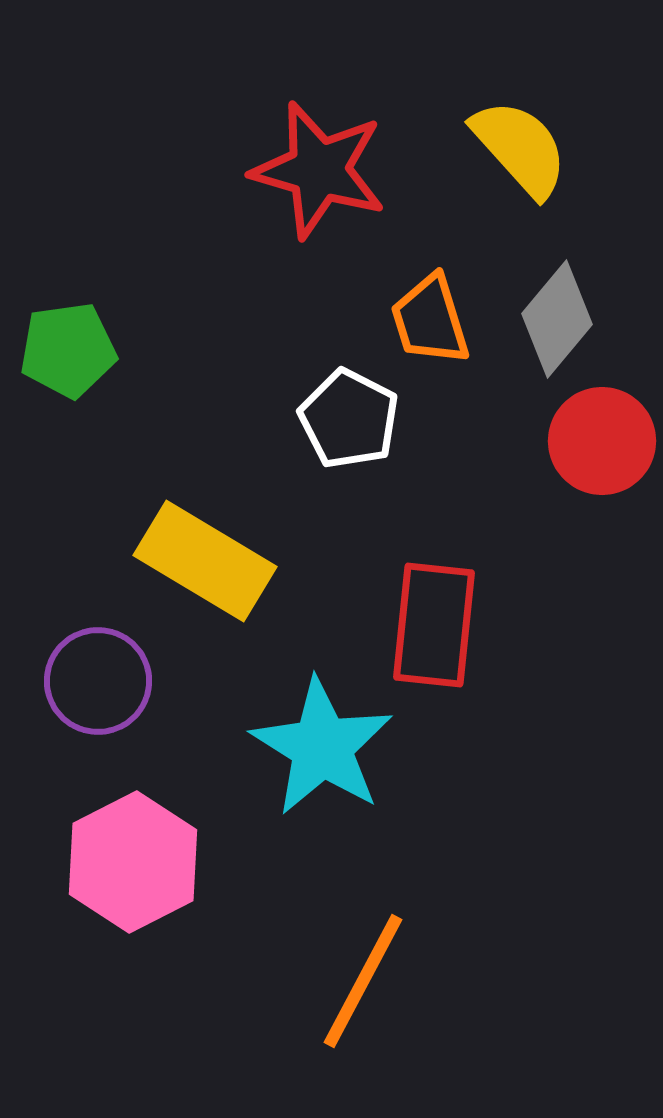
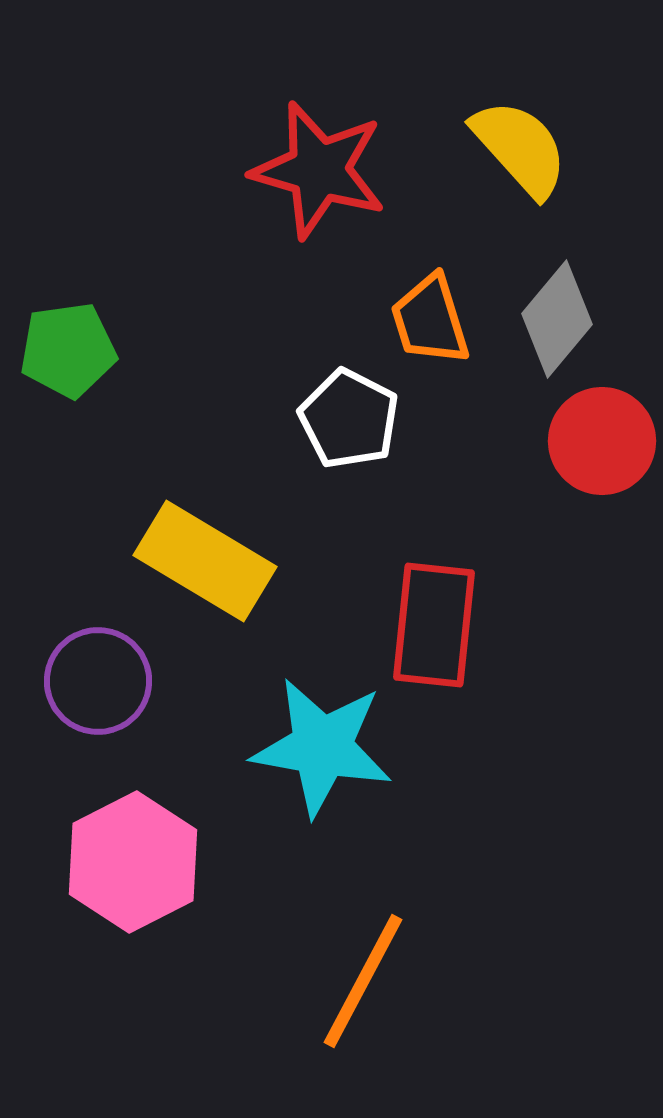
cyan star: rotated 22 degrees counterclockwise
